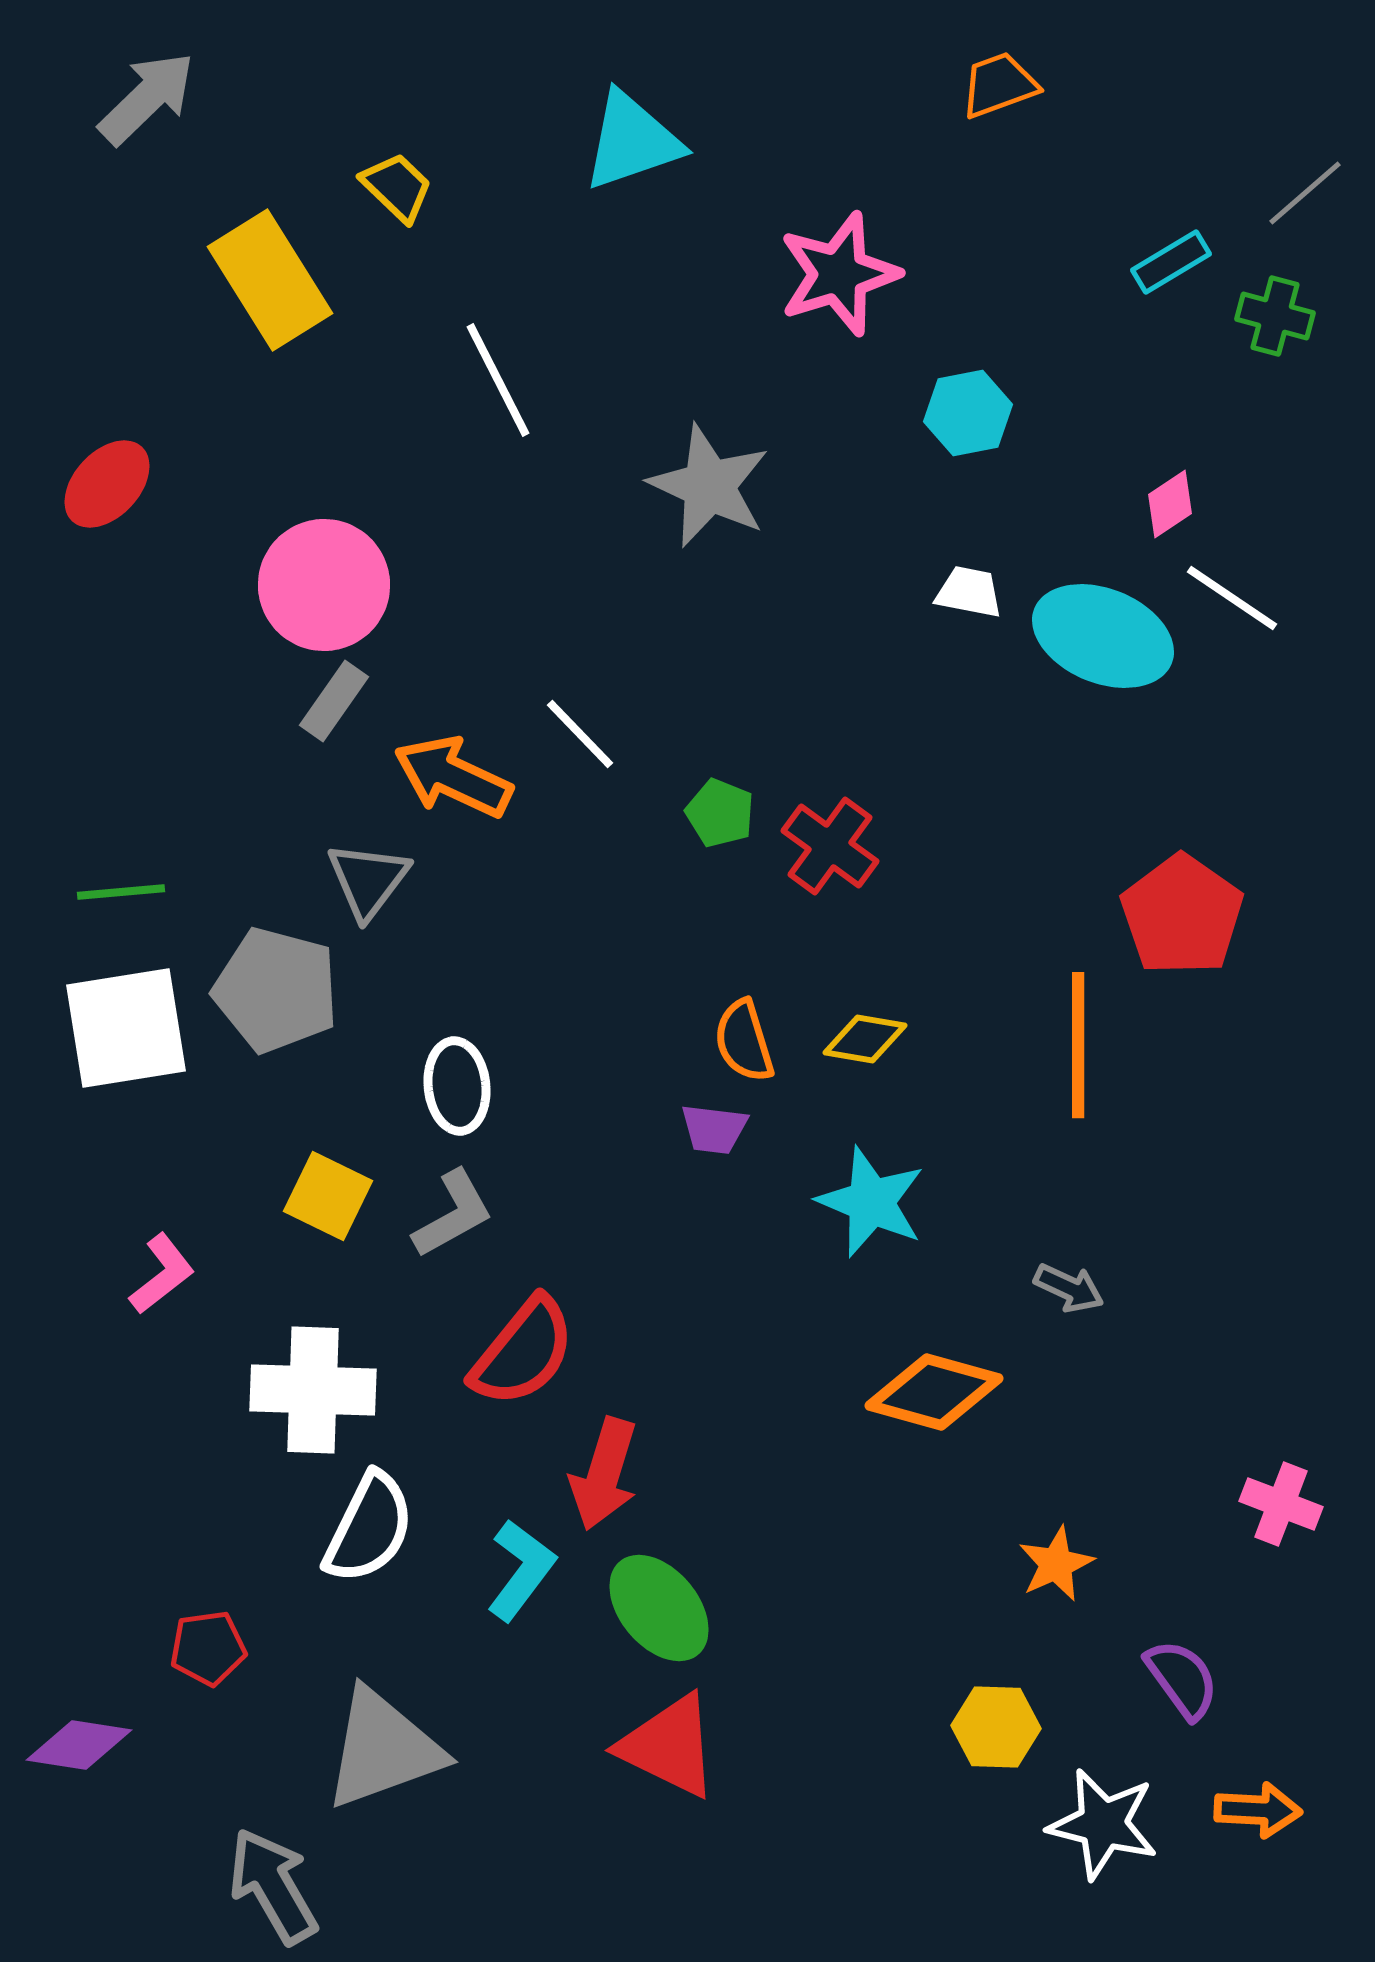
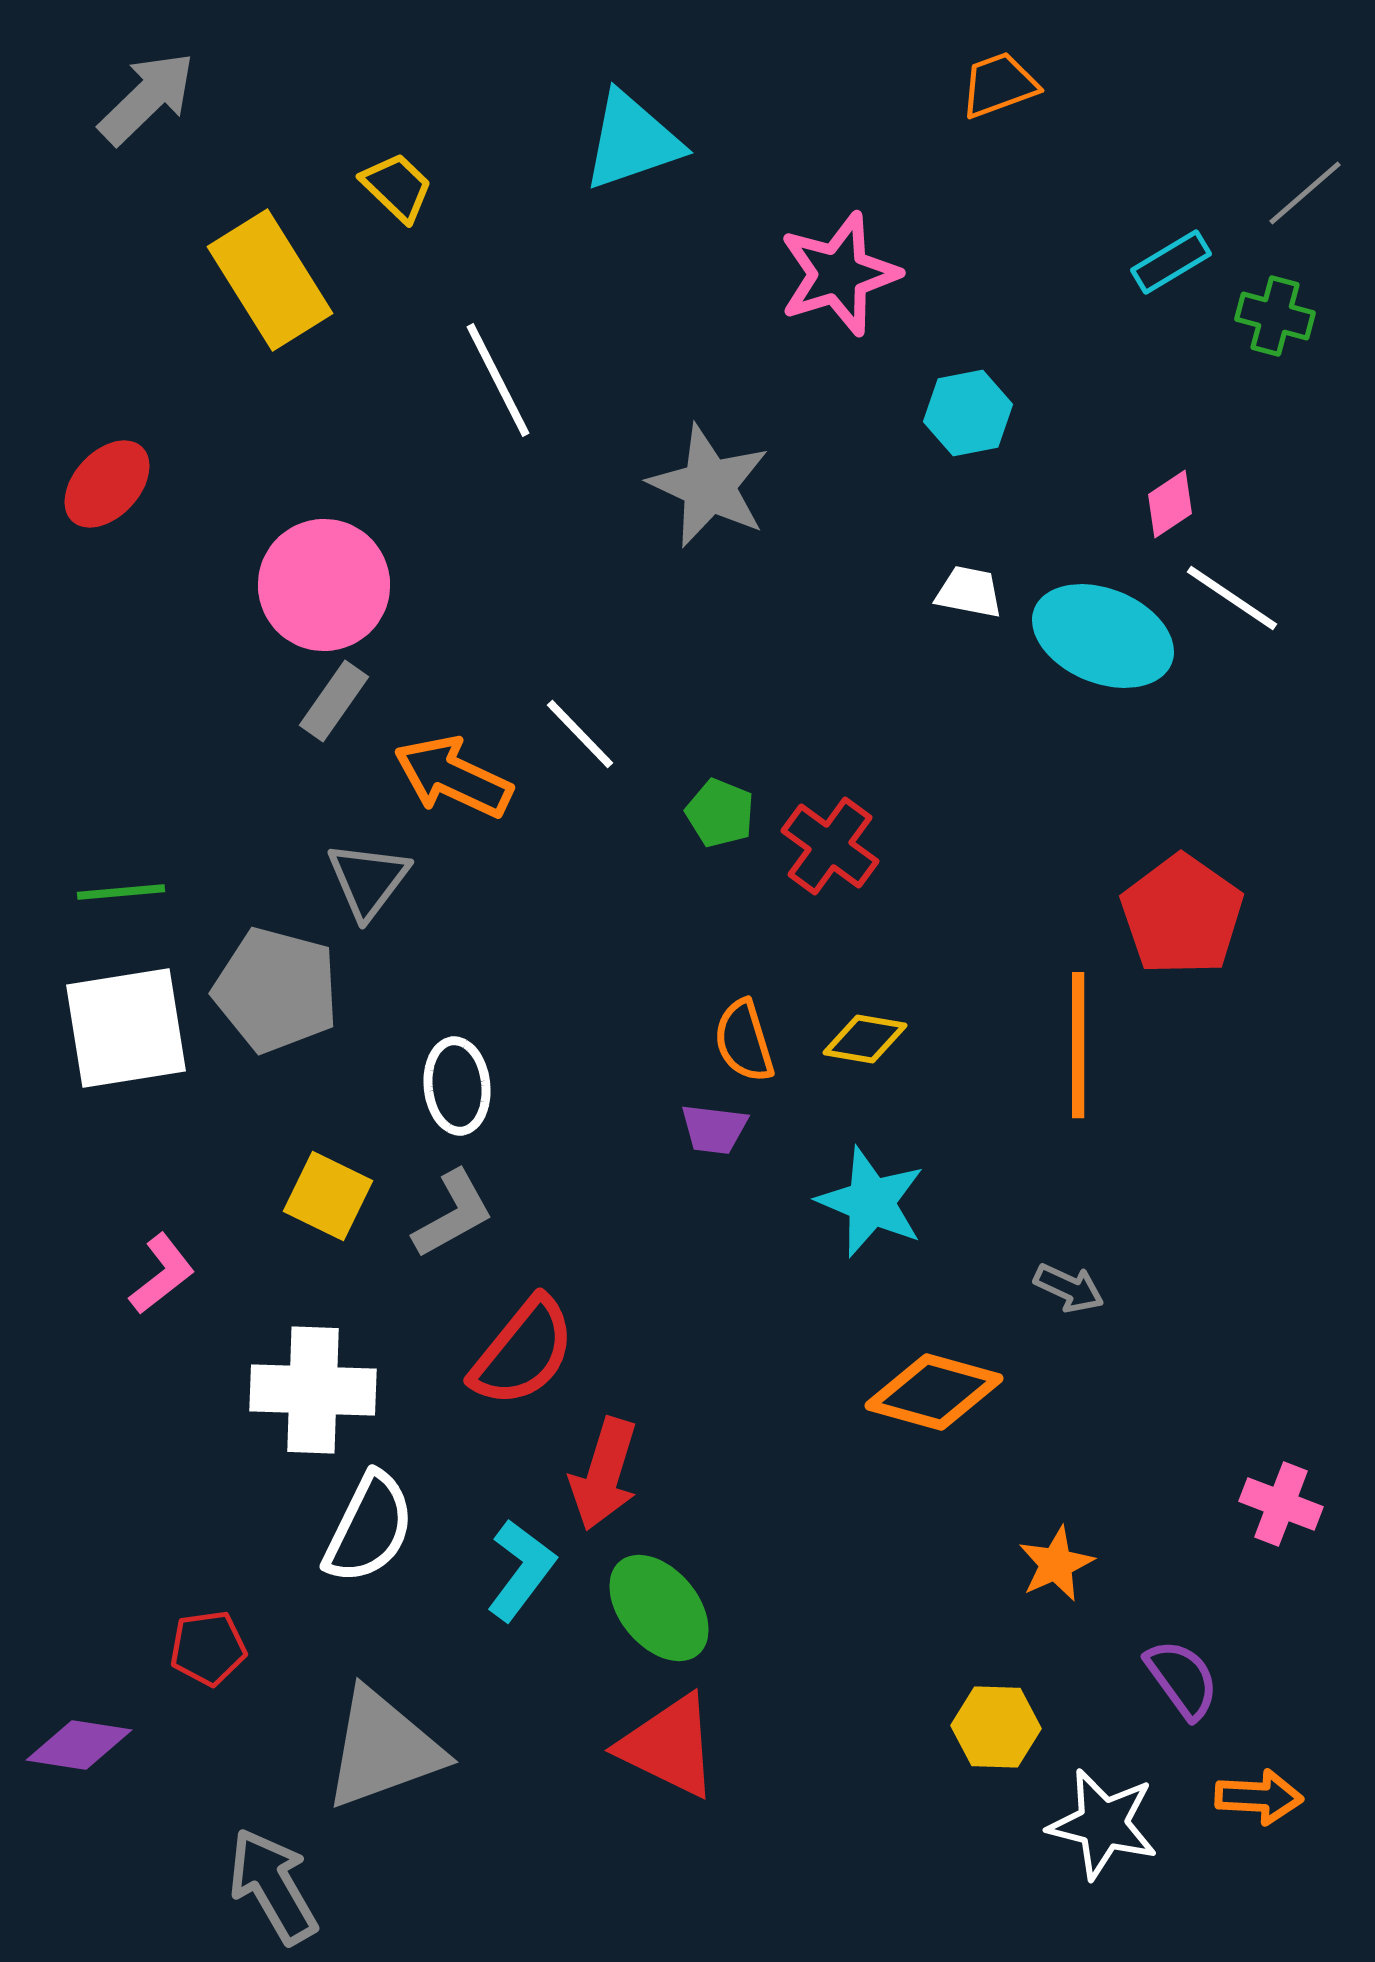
orange arrow at (1258, 1810): moved 1 px right, 13 px up
